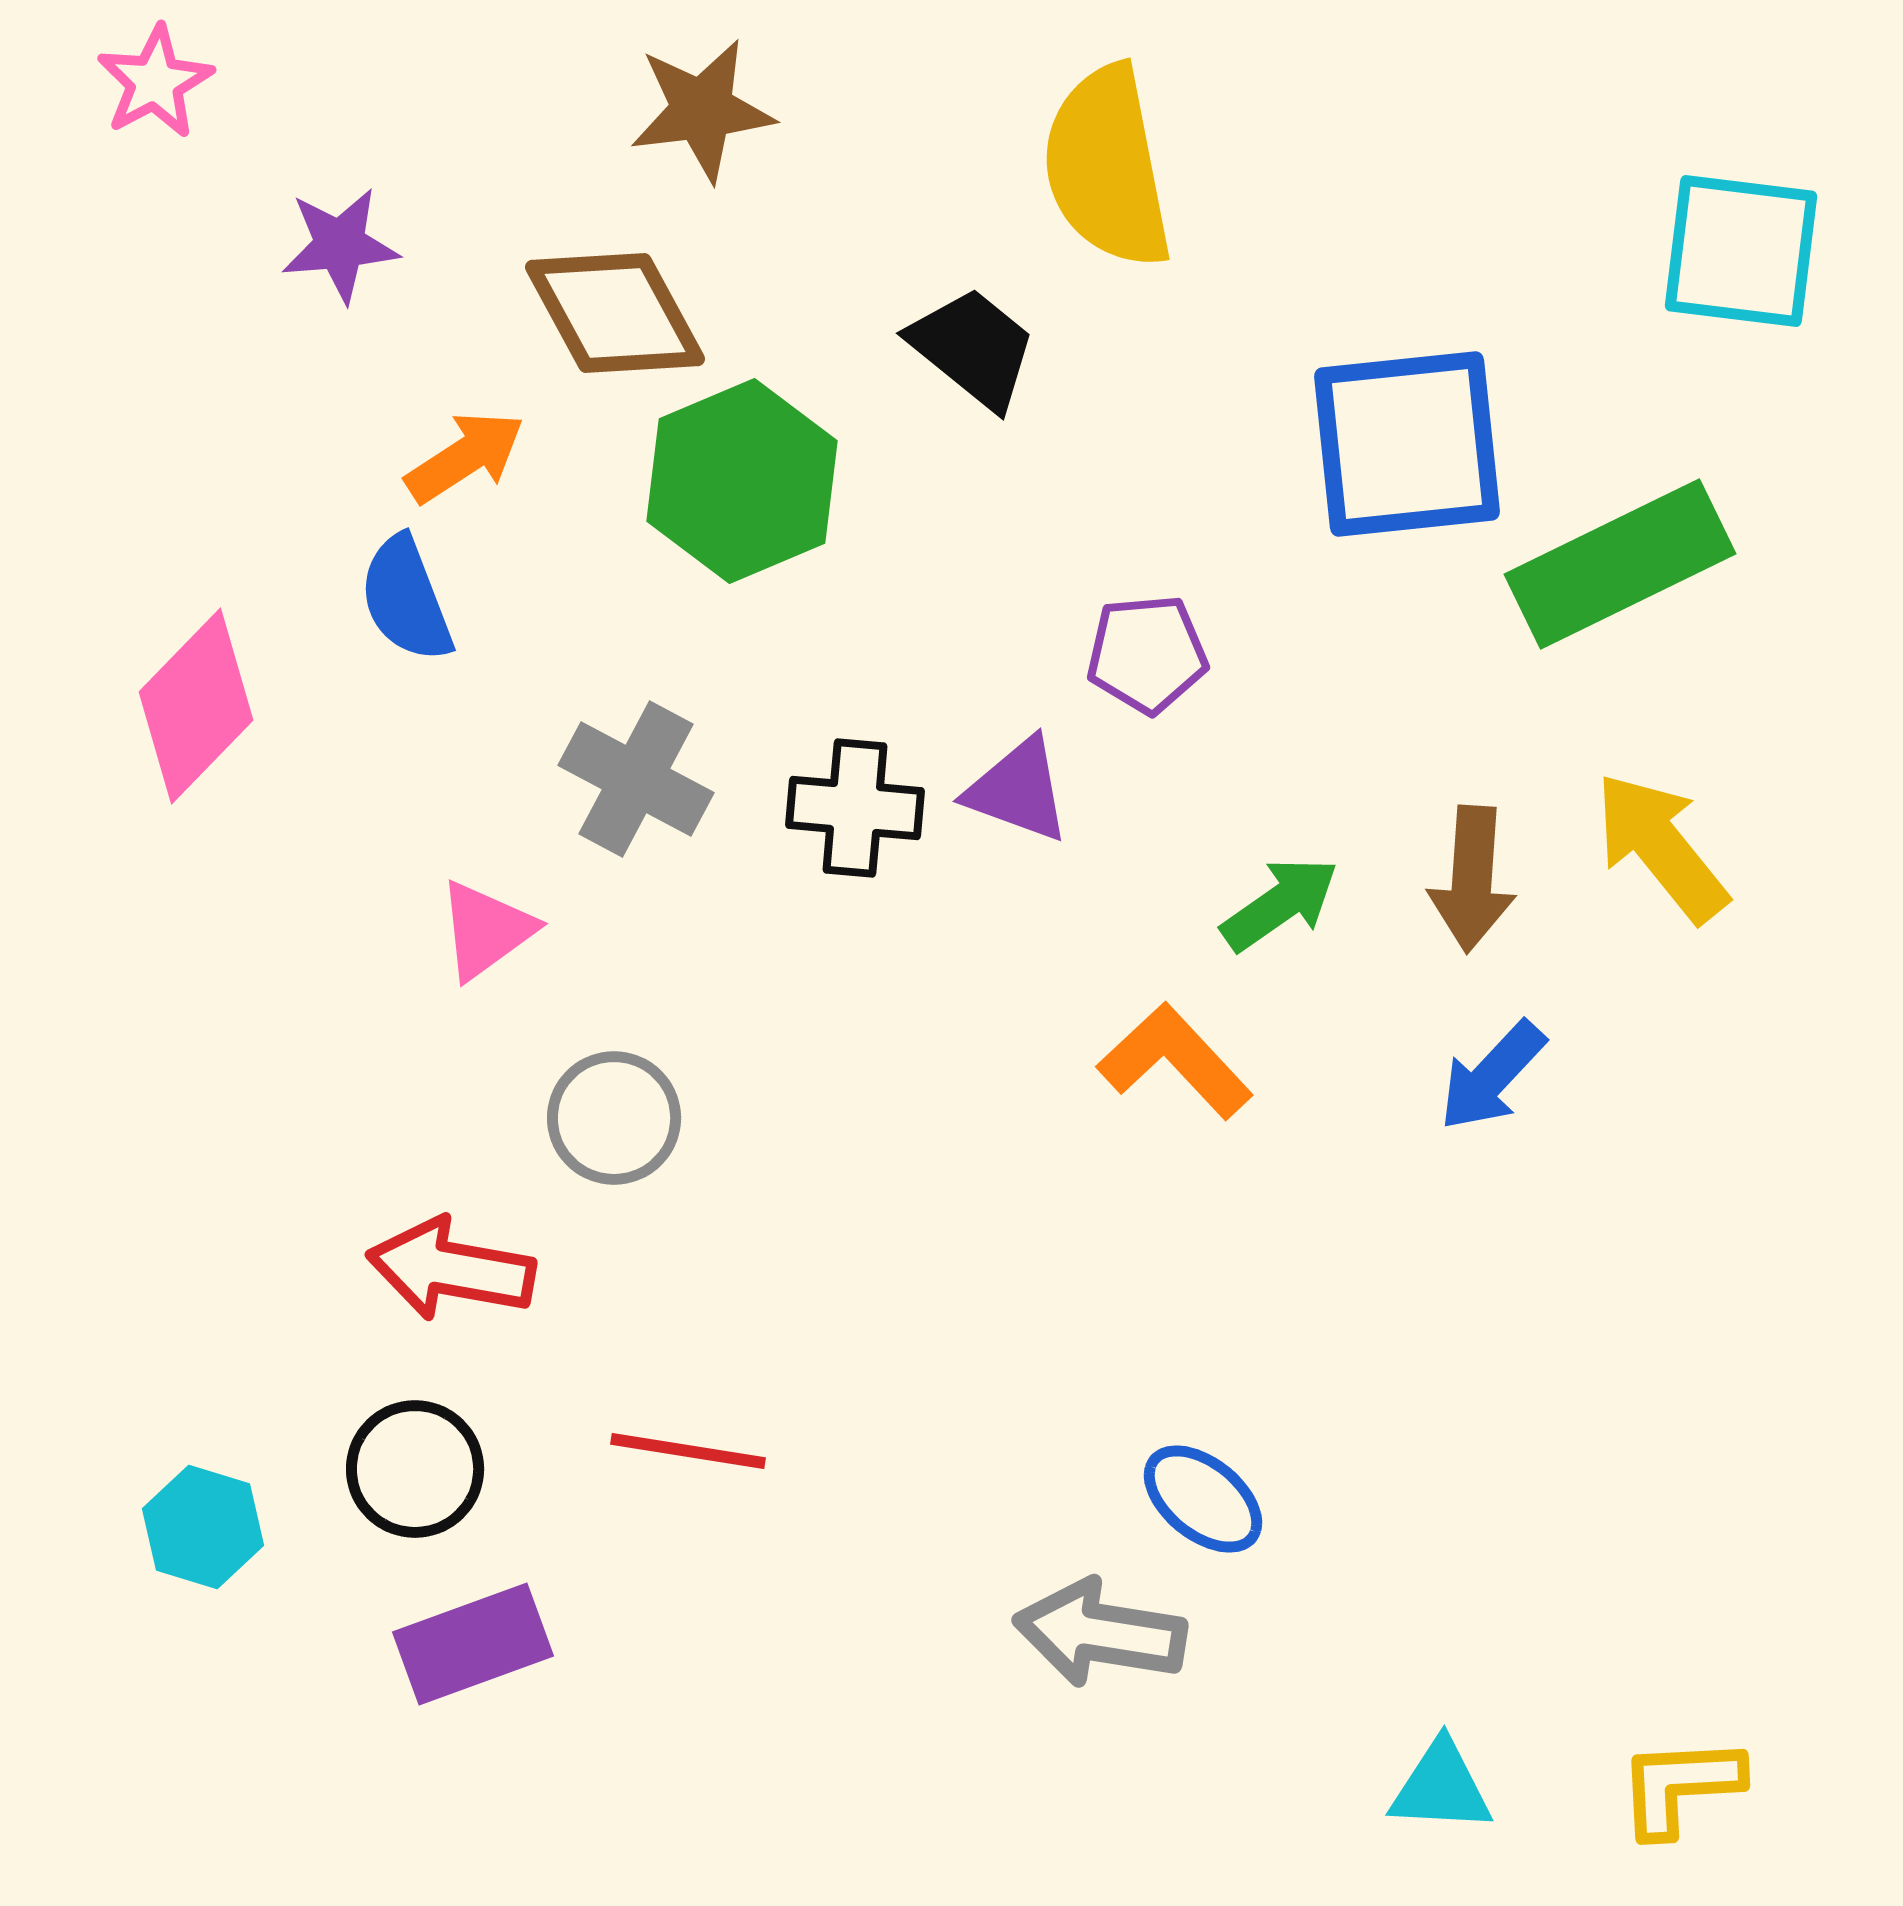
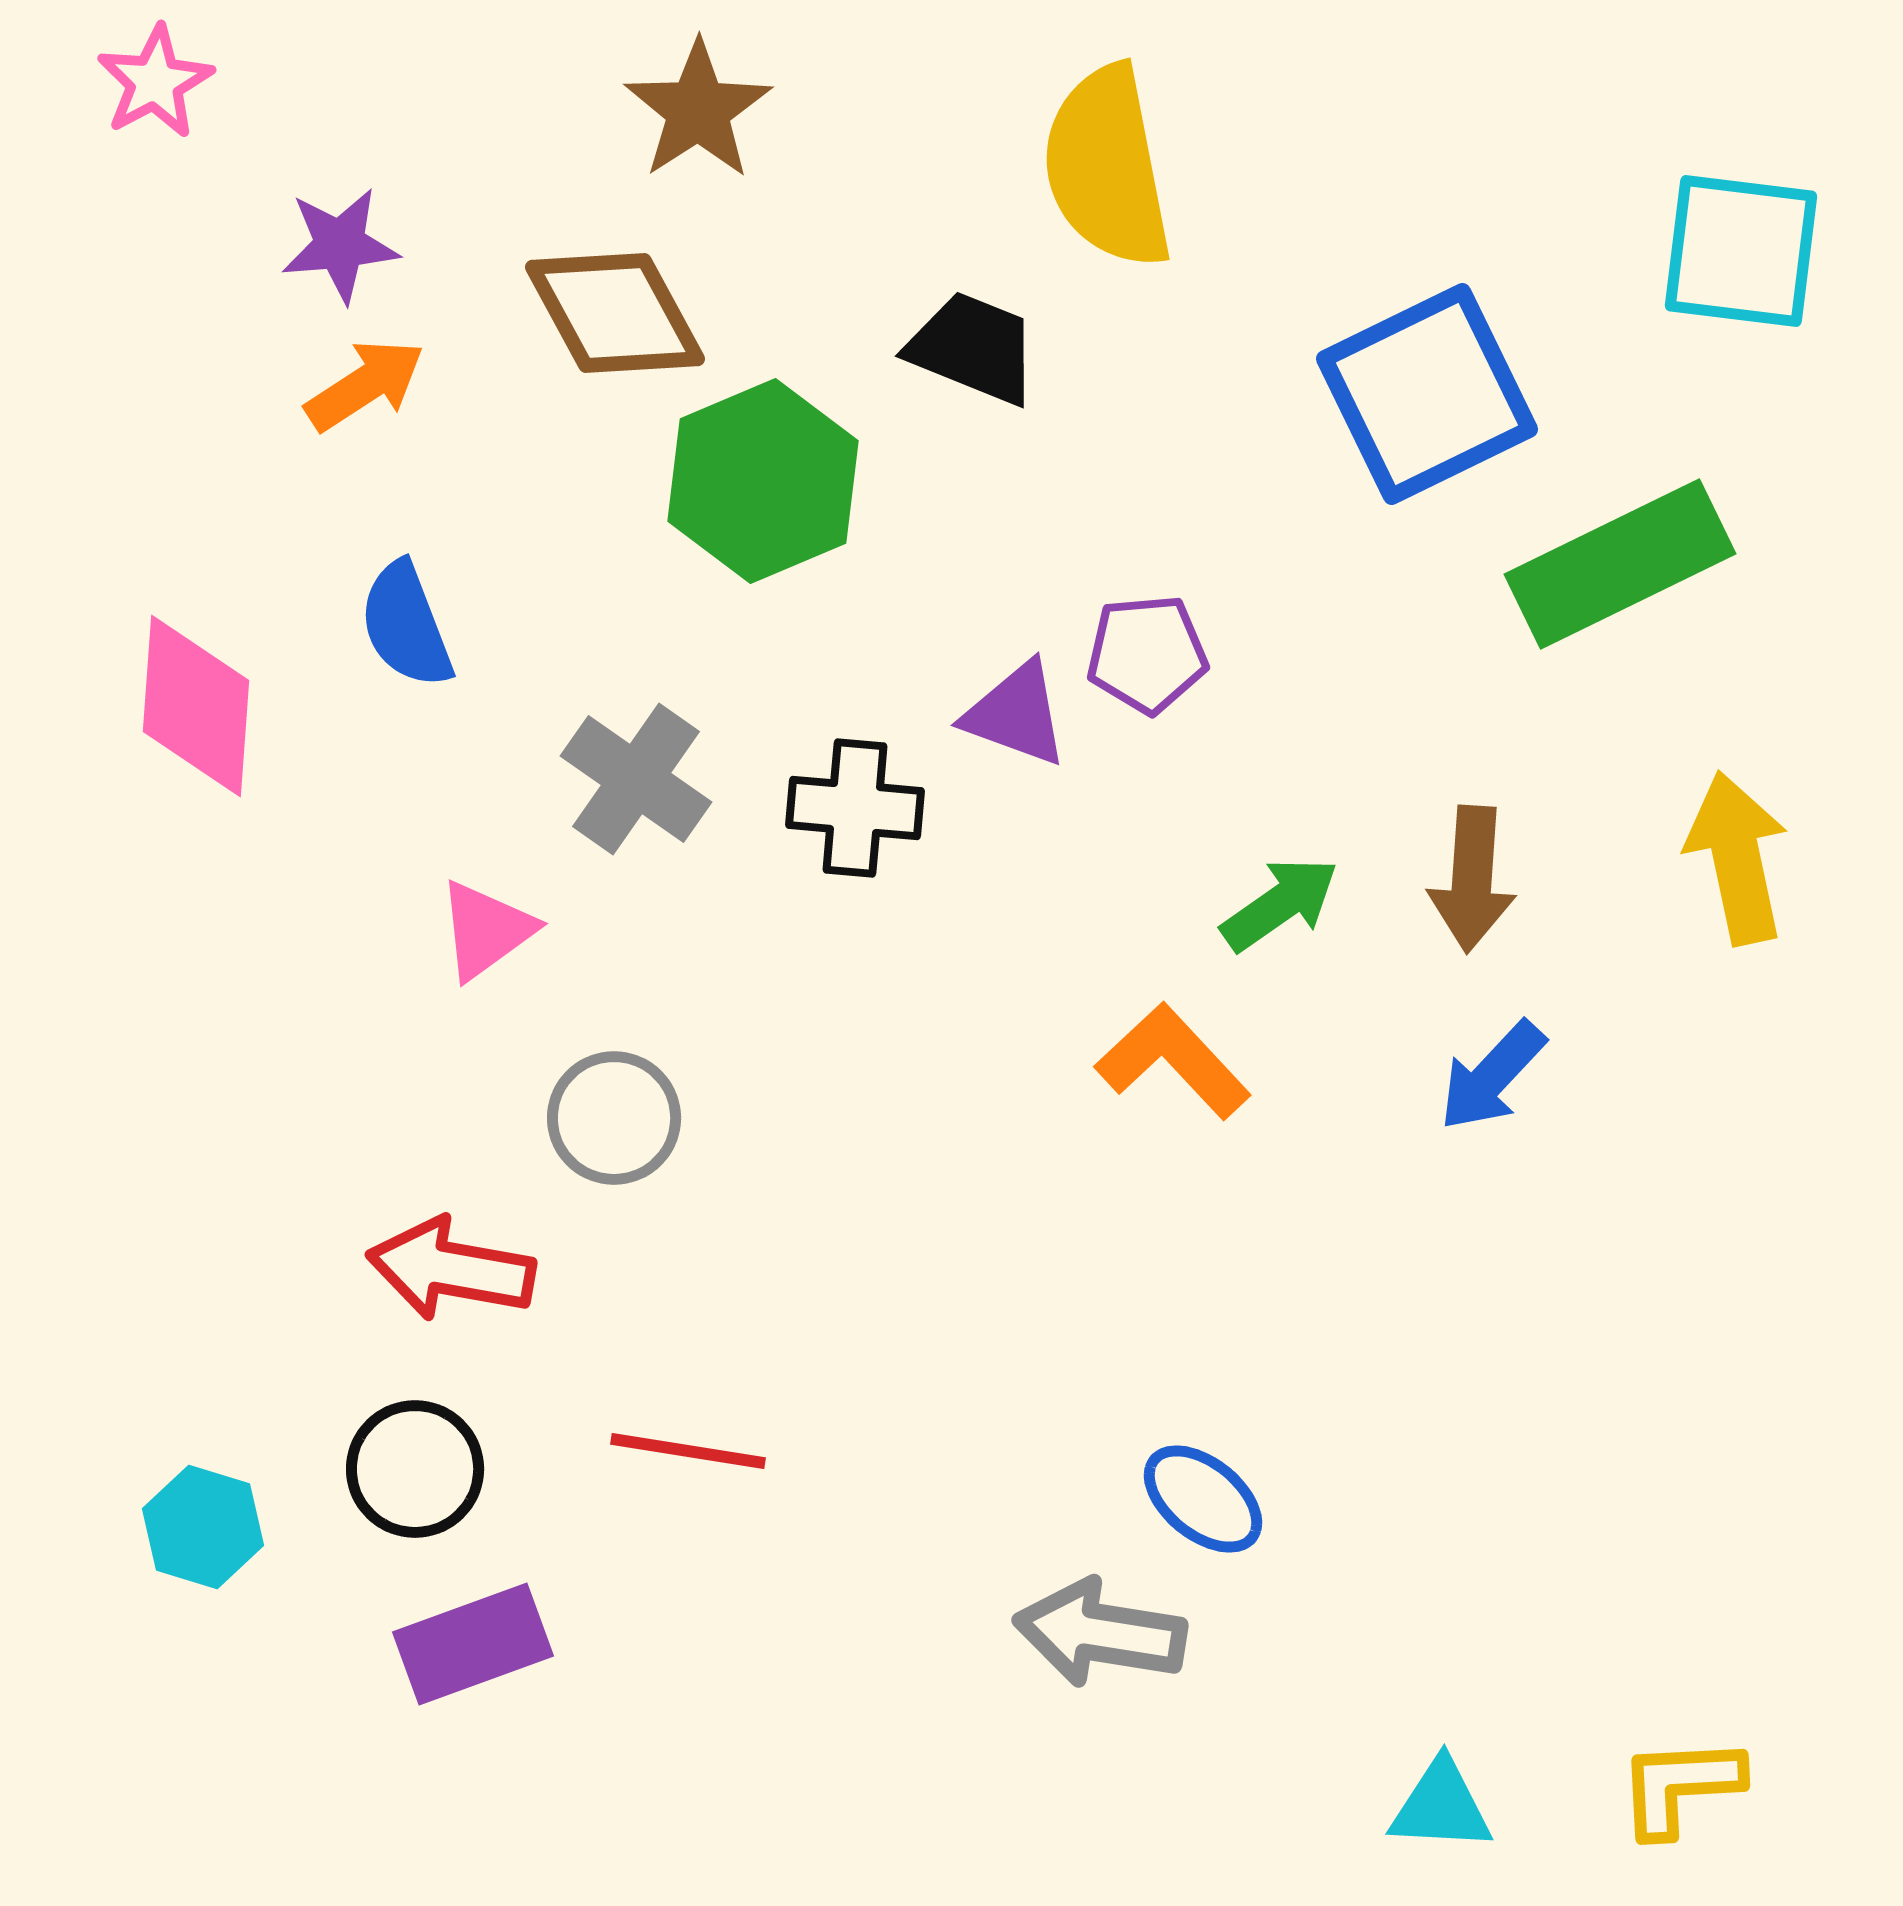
brown star: moved 4 px left; rotated 26 degrees counterclockwise
black trapezoid: rotated 17 degrees counterclockwise
blue square: moved 20 px right, 50 px up; rotated 20 degrees counterclockwise
orange arrow: moved 100 px left, 72 px up
green hexagon: moved 21 px right
blue semicircle: moved 26 px down
pink diamond: rotated 40 degrees counterclockwise
gray cross: rotated 7 degrees clockwise
purple triangle: moved 2 px left, 76 px up
yellow arrow: moved 76 px right, 11 px down; rotated 27 degrees clockwise
orange L-shape: moved 2 px left
cyan triangle: moved 19 px down
